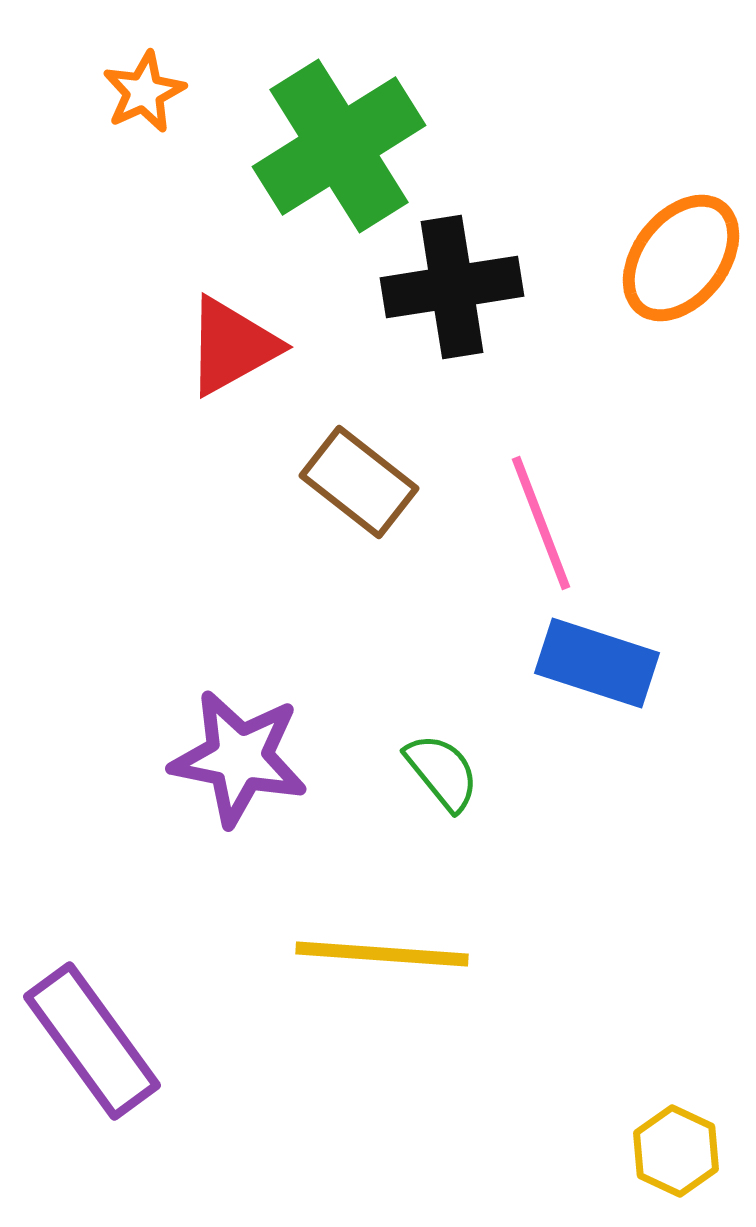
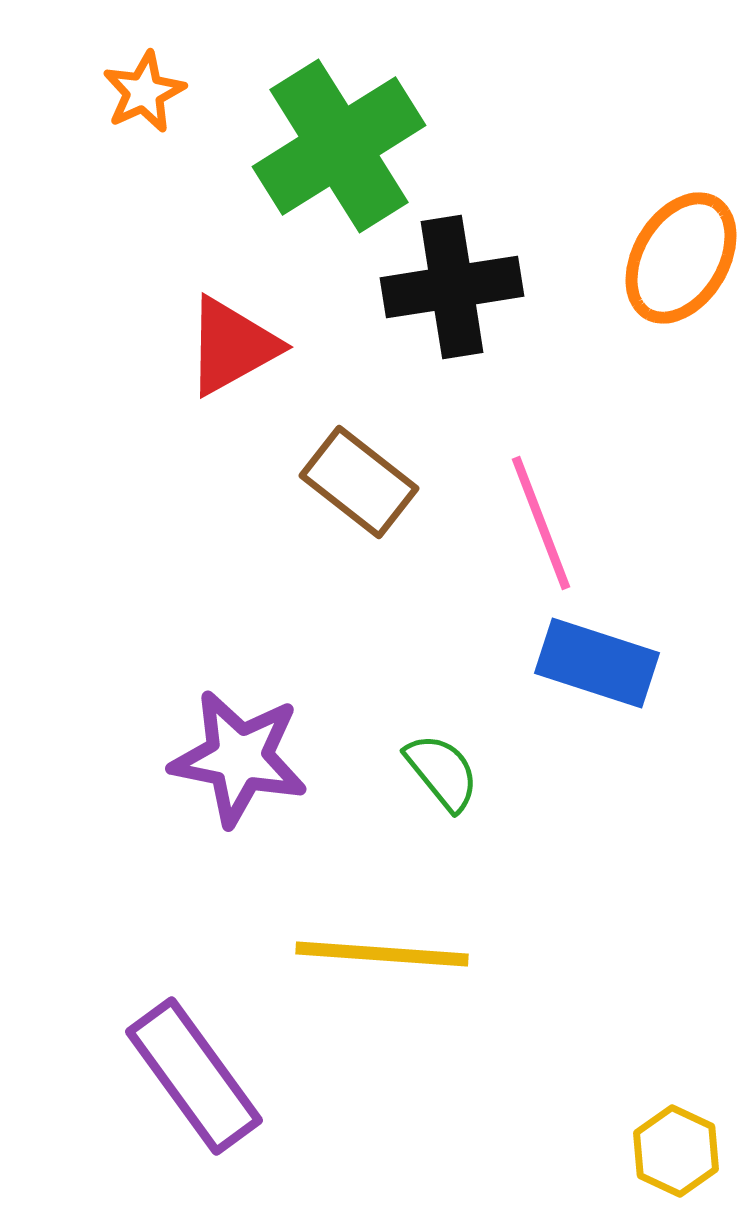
orange ellipse: rotated 7 degrees counterclockwise
purple rectangle: moved 102 px right, 35 px down
